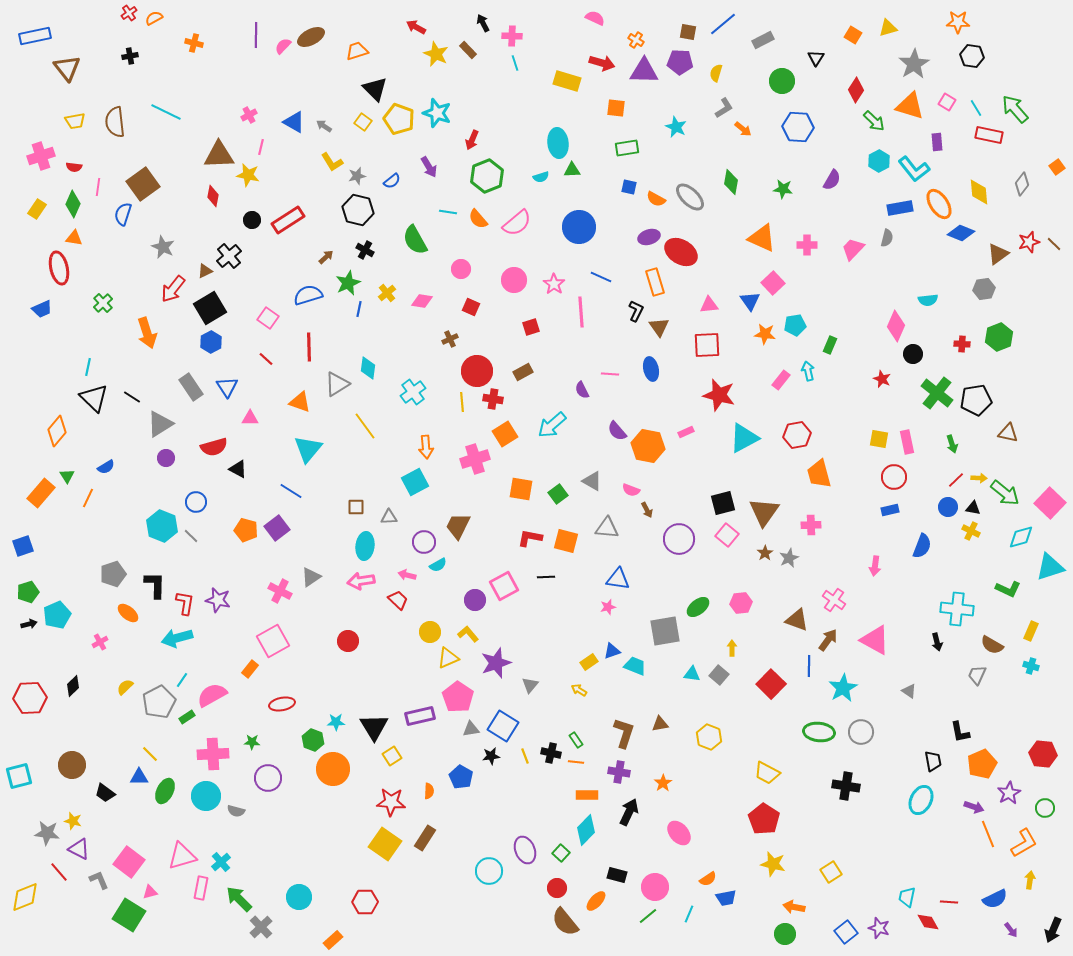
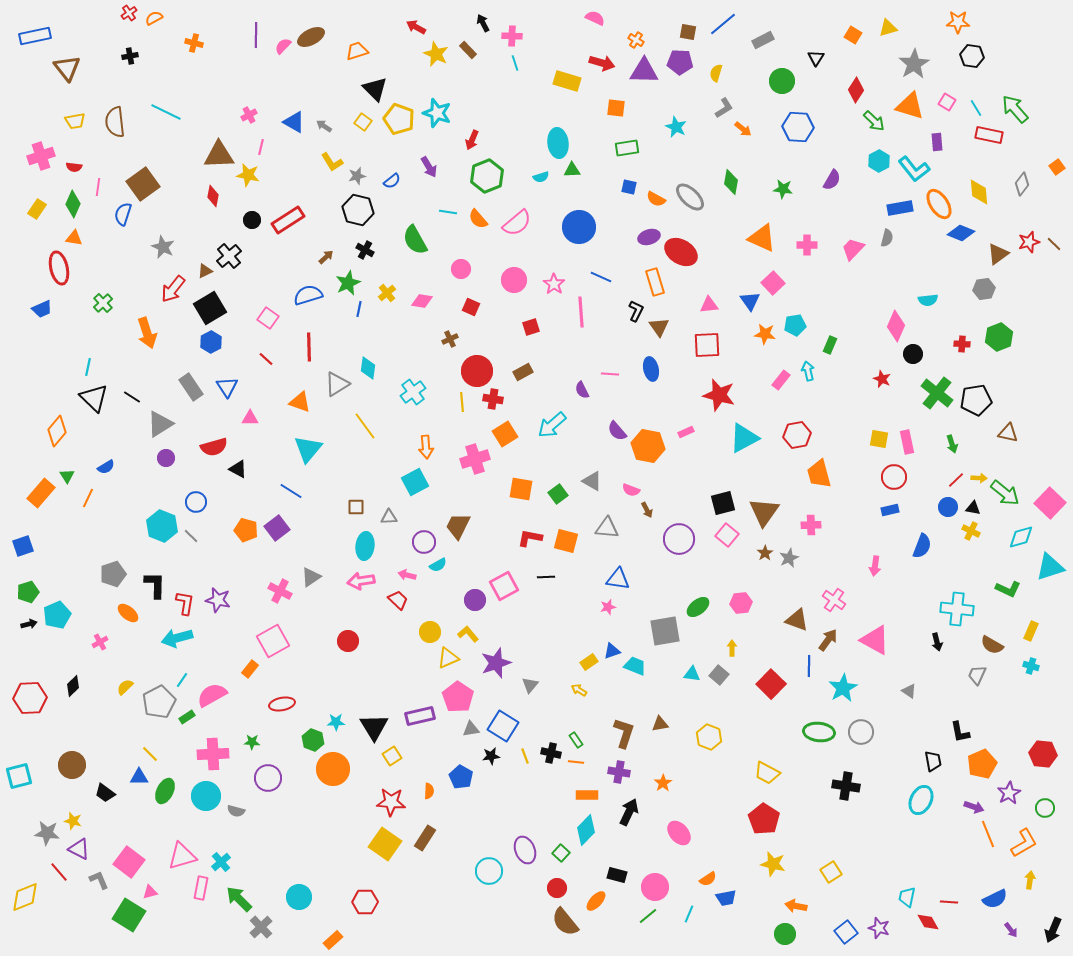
orange arrow at (794, 907): moved 2 px right, 1 px up
